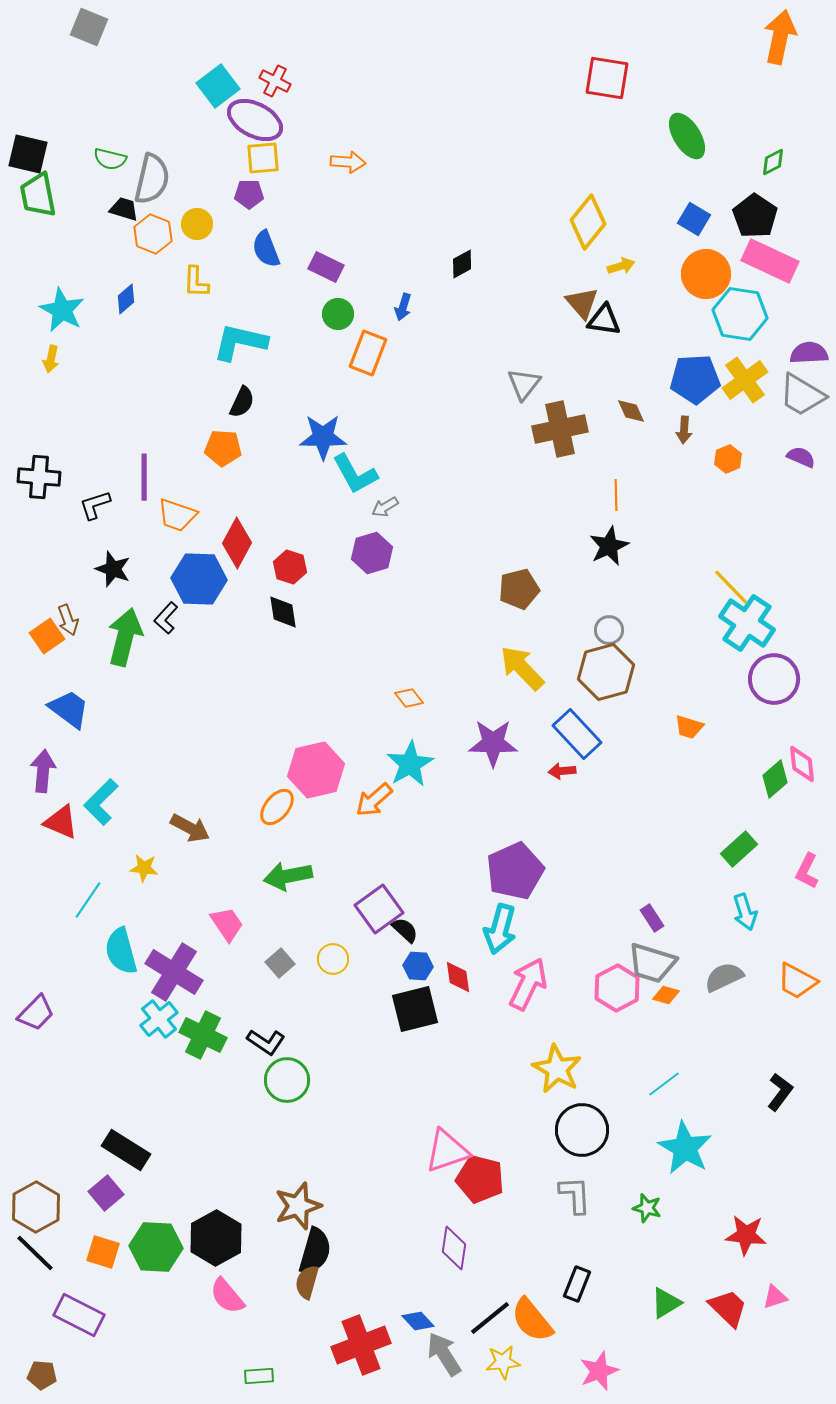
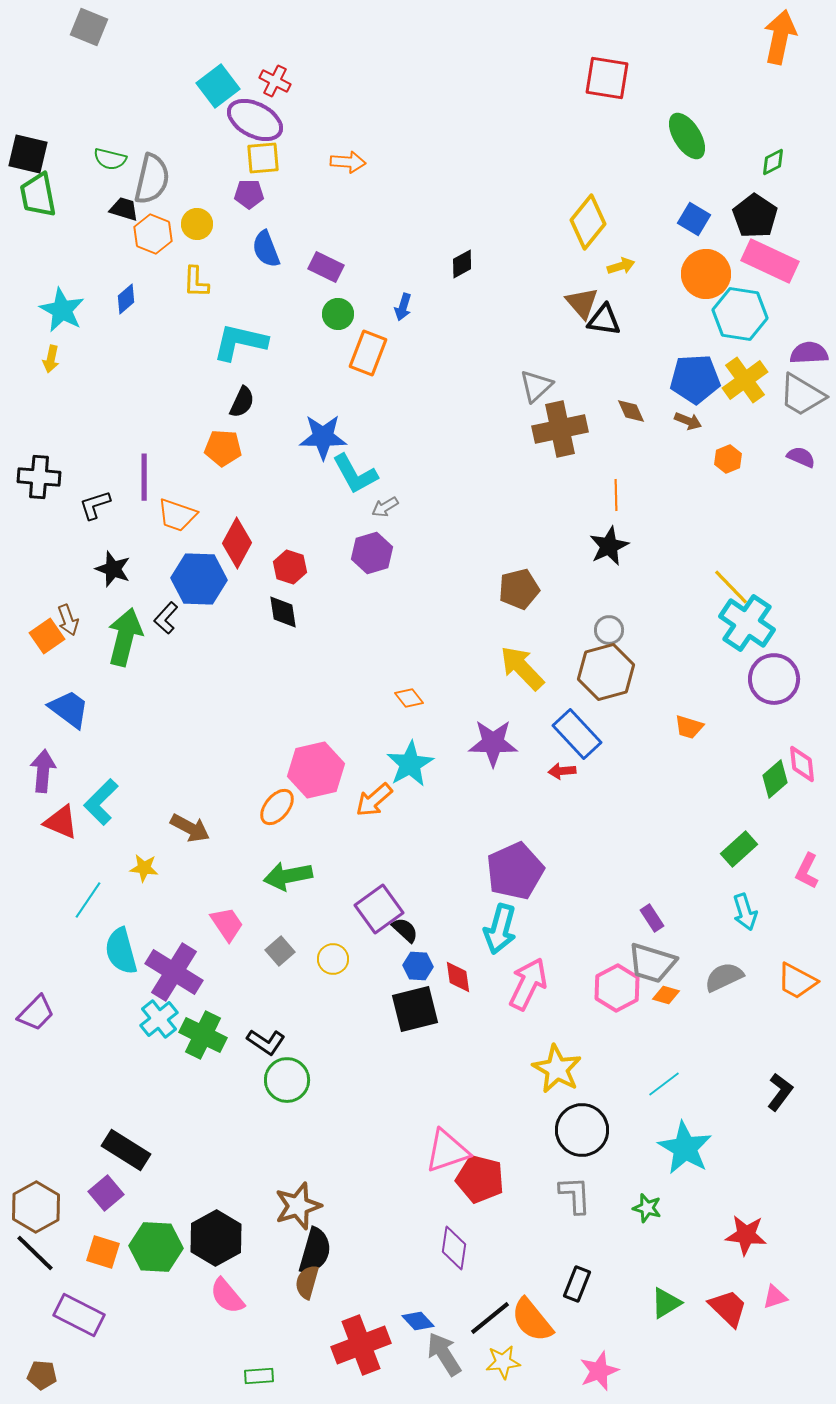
gray triangle at (524, 384): moved 12 px right, 2 px down; rotated 9 degrees clockwise
brown arrow at (684, 430): moved 4 px right, 9 px up; rotated 72 degrees counterclockwise
gray square at (280, 963): moved 12 px up
